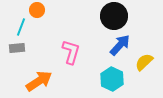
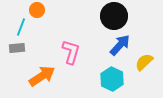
orange arrow: moved 3 px right, 5 px up
